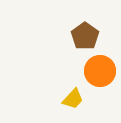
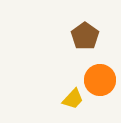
orange circle: moved 9 px down
